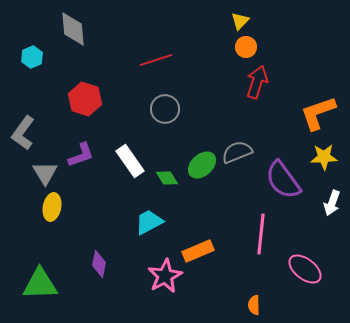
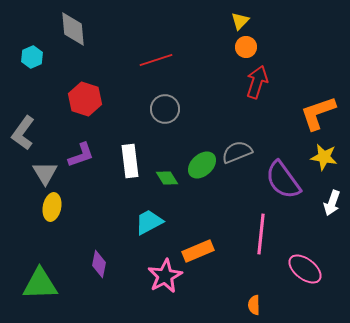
yellow star: rotated 12 degrees clockwise
white rectangle: rotated 28 degrees clockwise
